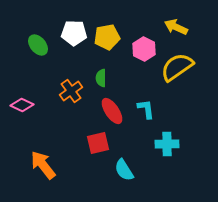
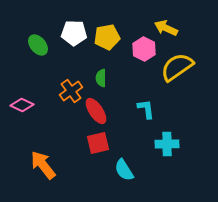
yellow arrow: moved 10 px left, 1 px down
red ellipse: moved 16 px left
